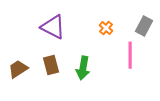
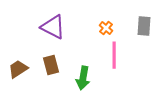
gray rectangle: rotated 24 degrees counterclockwise
pink line: moved 16 px left
green arrow: moved 10 px down
